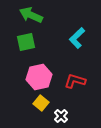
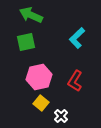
red L-shape: rotated 75 degrees counterclockwise
